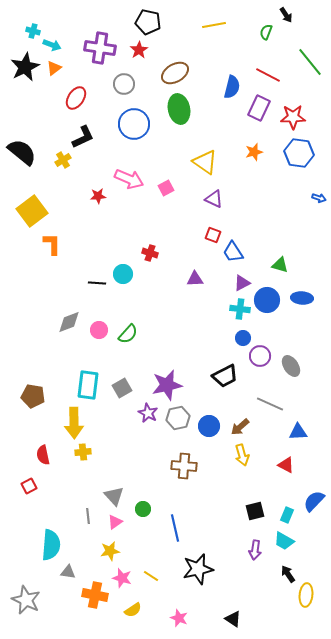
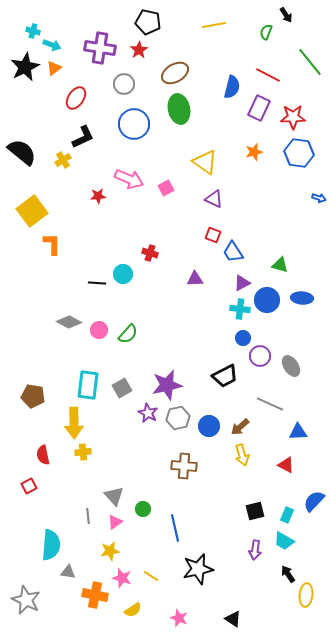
gray diamond at (69, 322): rotated 50 degrees clockwise
